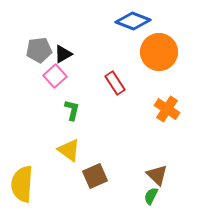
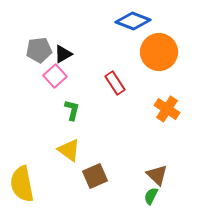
yellow semicircle: rotated 15 degrees counterclockwise
